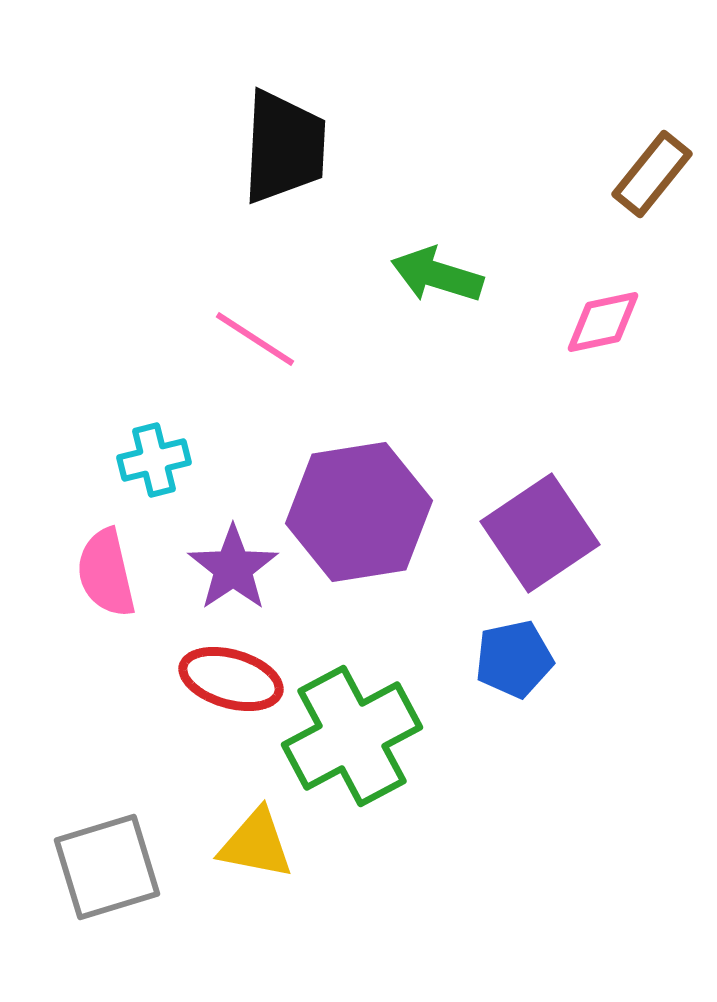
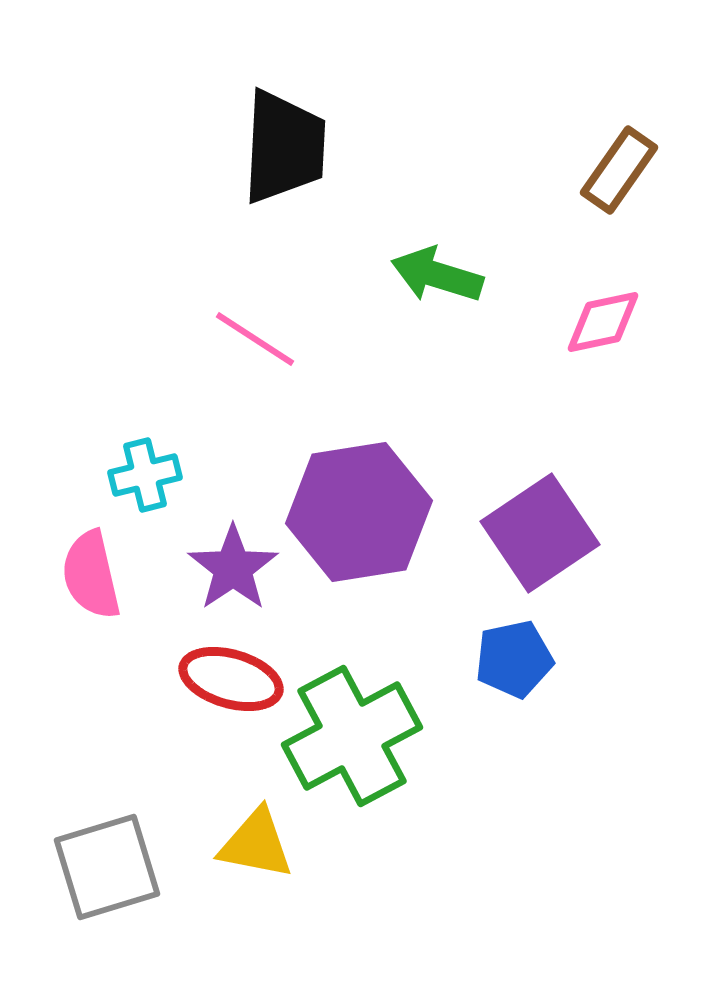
brown rectangle: moved 33 px left, 4 px up; rotated 4 degrees counterclockwise
cyan cross: moved 9 px left, 15 px down
pink semicircle: moved 15 px left, 2 px down
